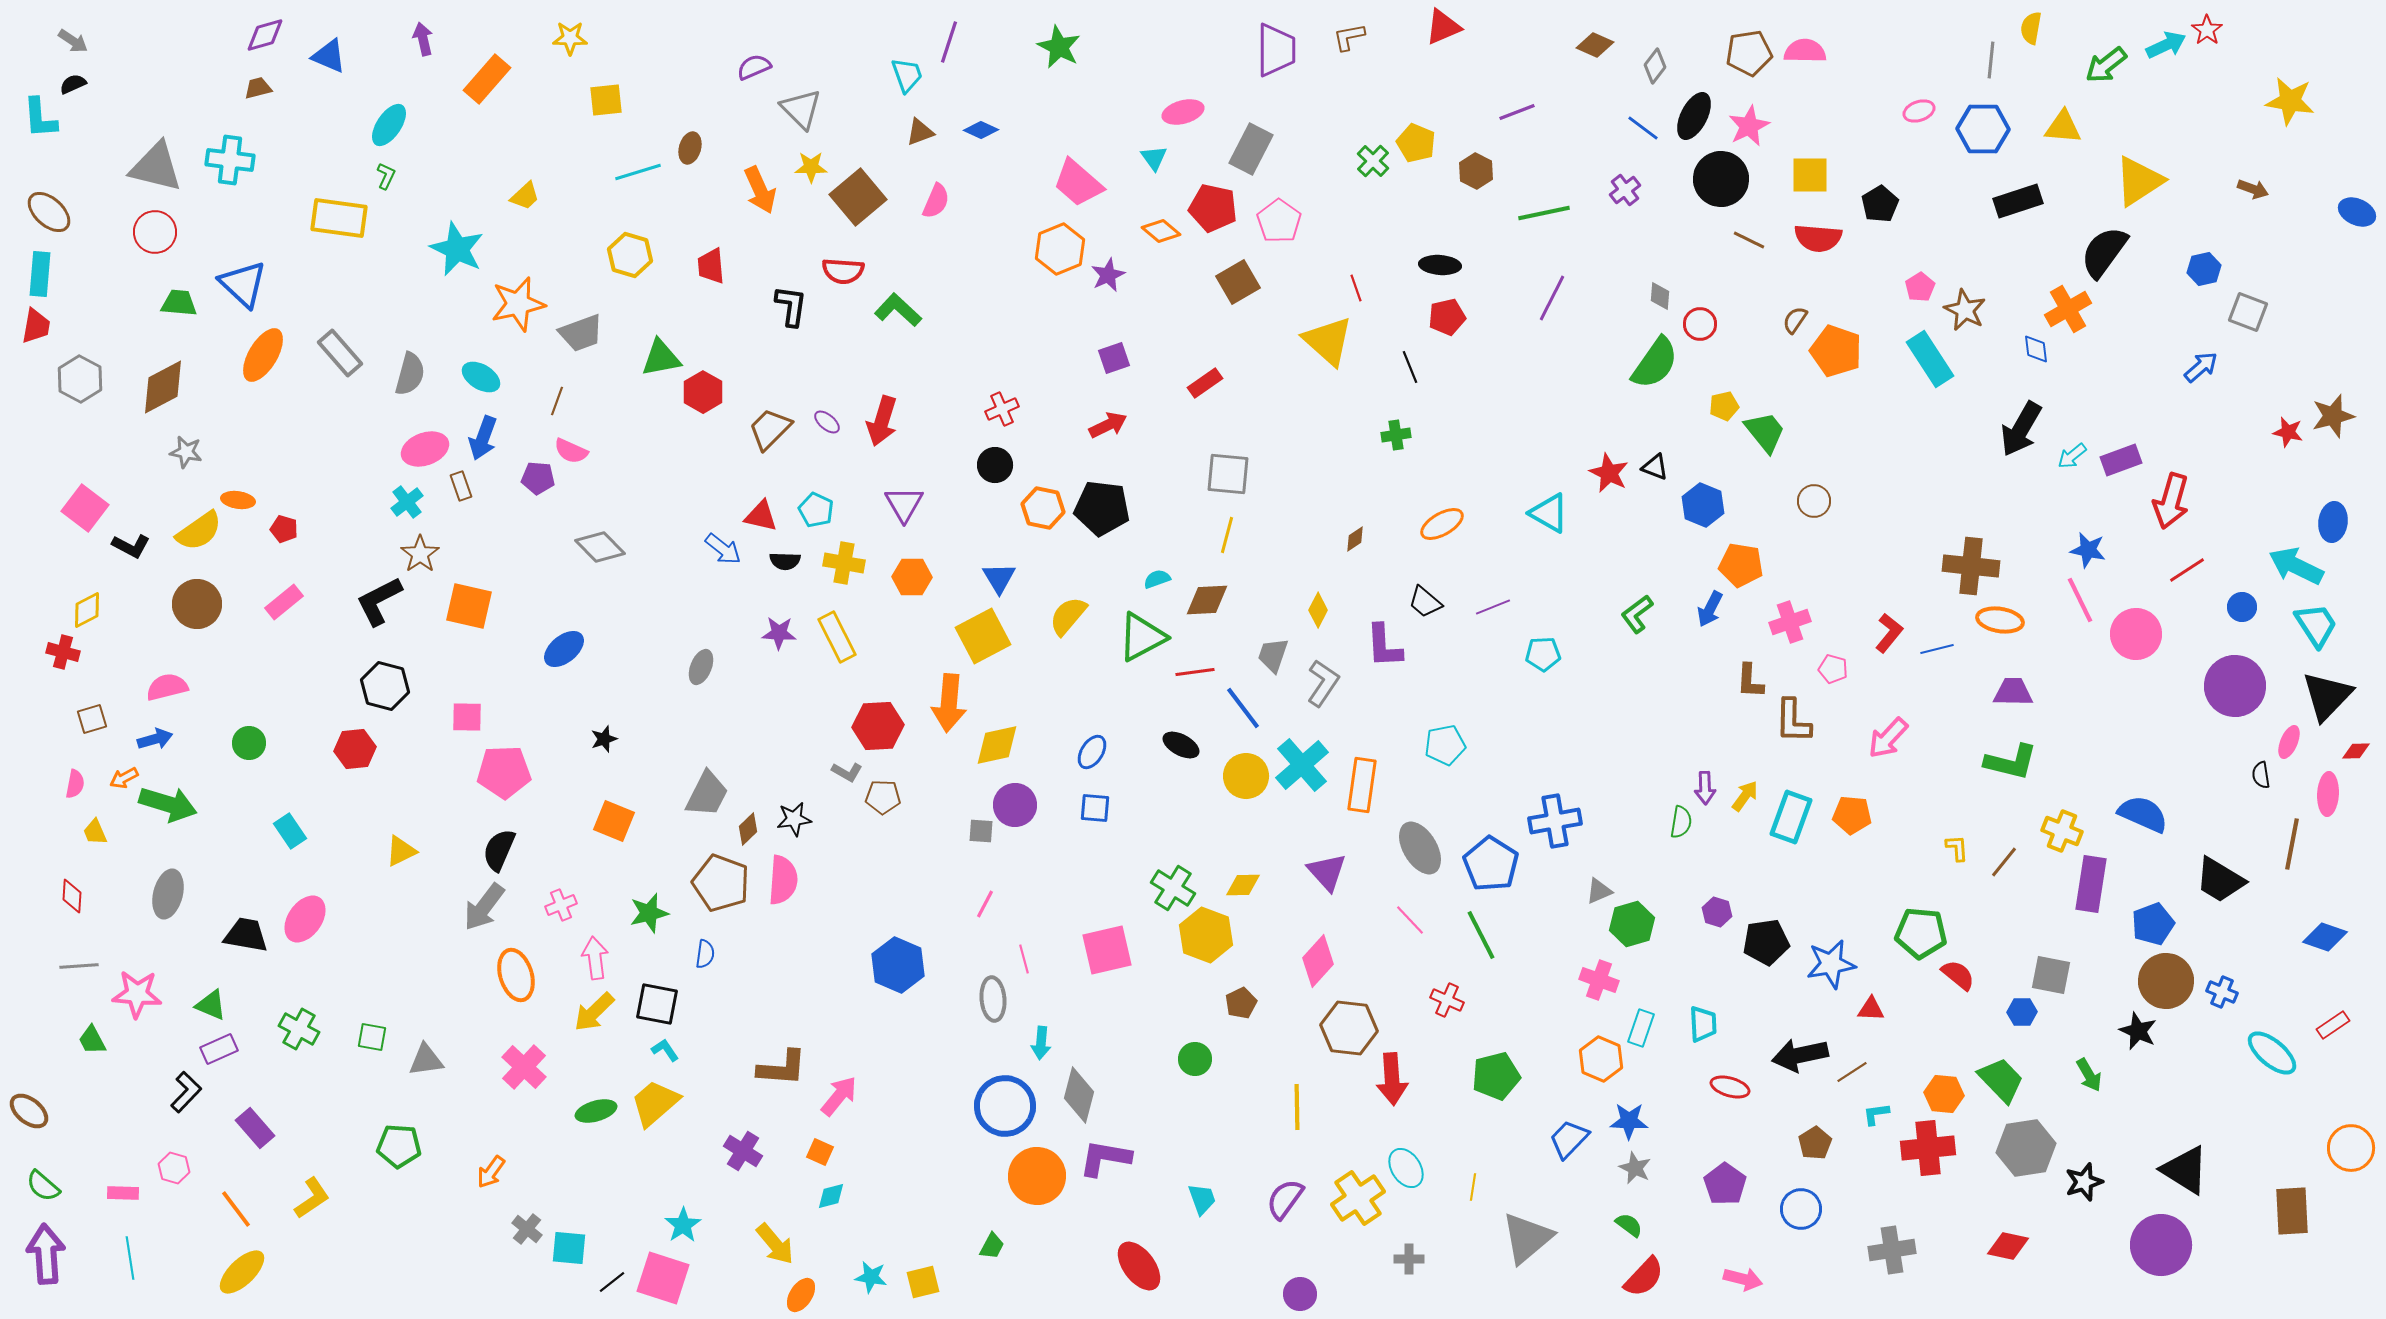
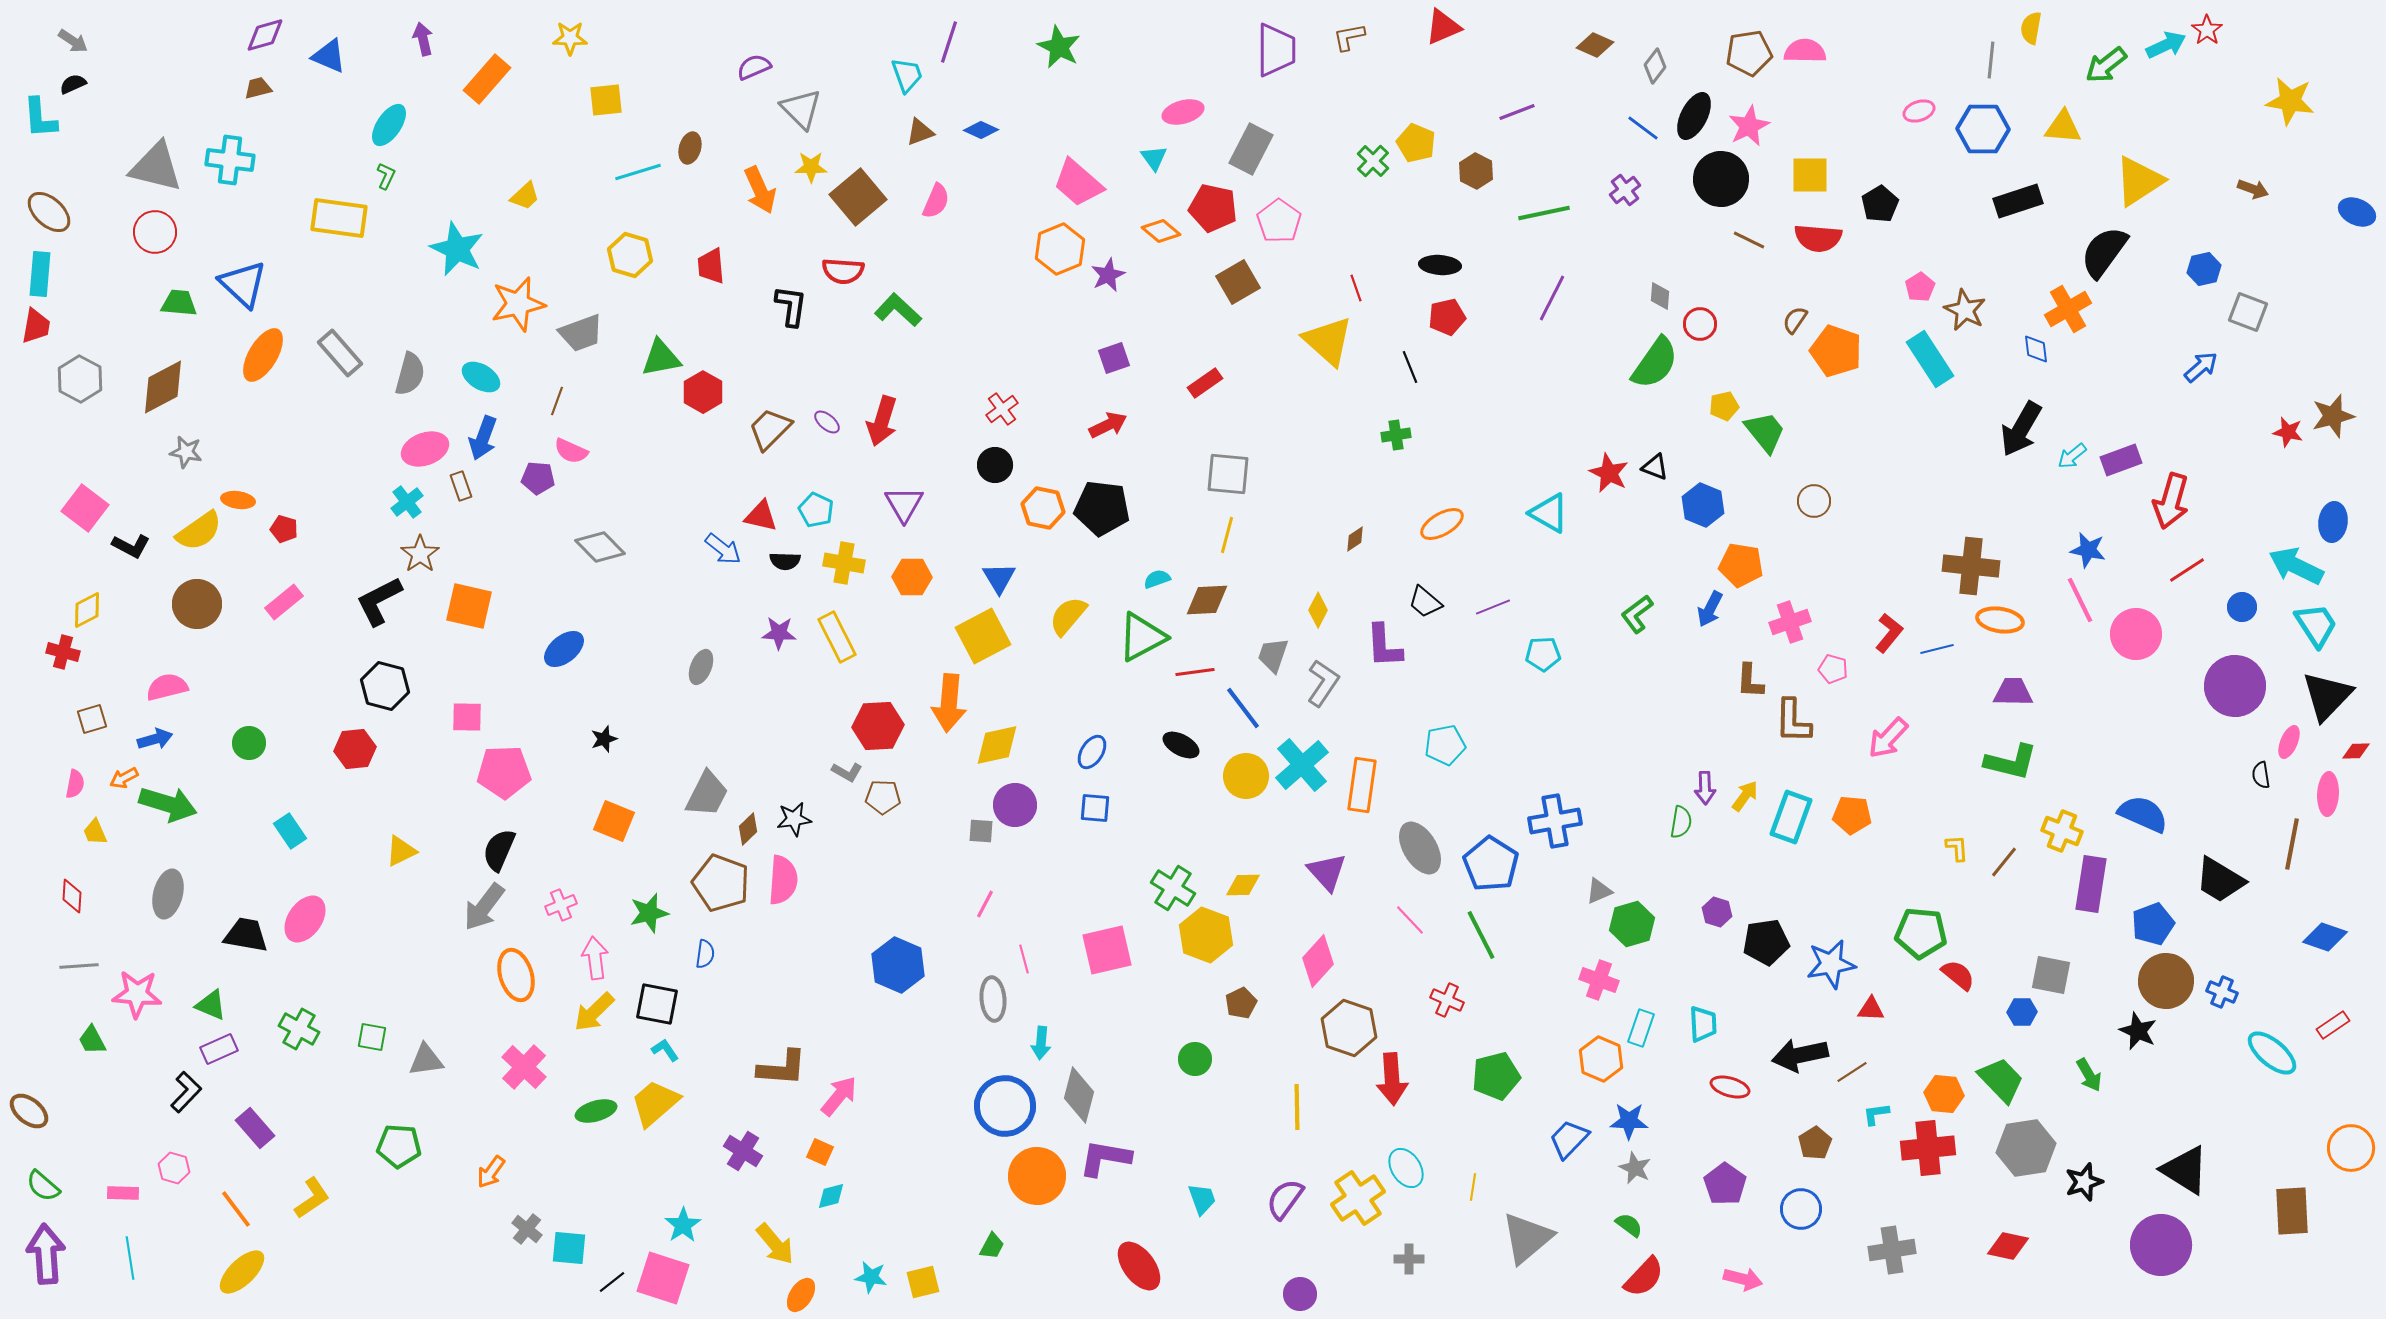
red cross at (1002, 409): rotated 12 degrees counterclockwise
brown hexagon at (1349, 1028): rotated 12 degrees clockwise
